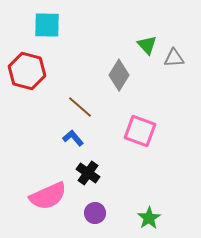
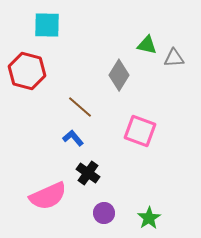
green triangle: rotated 35 degrees counterclockwise
purple circle: moved 9 px right
